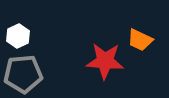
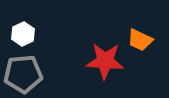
white hexagon: moved 5 px right, 2 px up
